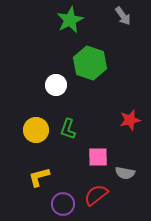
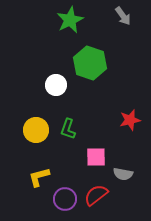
pink square: moved 2 px left
gray semicircle: moved 2 px left, 1 px down
purple circle: moved 2 px right, 5 px up
